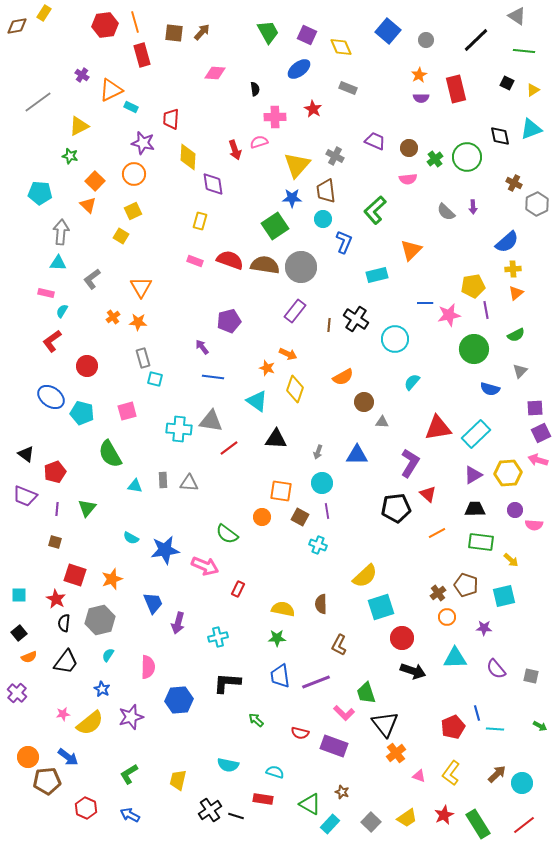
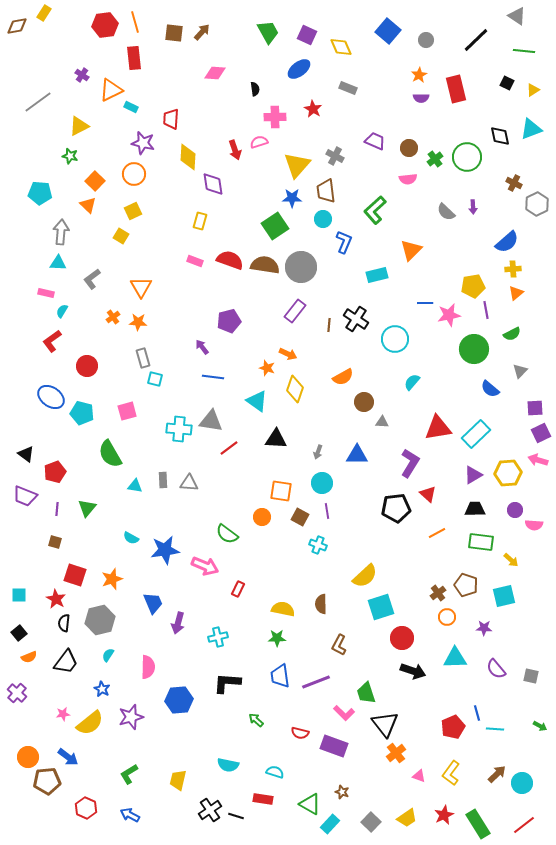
red rectangle at (142, 55): moved 8 px left, 3 px down; rotated 10 degrees clockwise
green semicircle at (516, 335): moved 4 px left, 1 px up
blue semicircle at (490, 389): rotated 24 degrees clockwise
